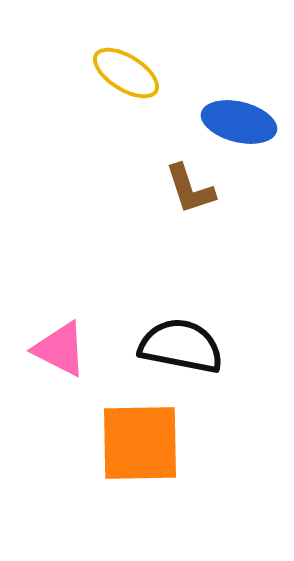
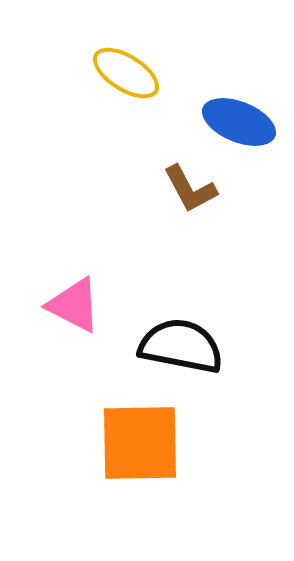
blue ellipse: rotated 8 degrees clockwise
brown L-shape: rotated 10 degrees counterclockwise
pink triangle: moved 14 px right, 44 px up
